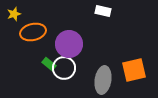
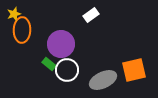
white rectangle: moved 12 px left, 4 px down; rotated 49 degrees counterclockwise
orange ellipse: moved 11 px left, 2 px up; rotated 75 degrees counterclockwise
purple circle: moved 8 px left
white circle: moved 3 px right, 2 px down
gray ellipse: rotated 56 degrees clockwise
